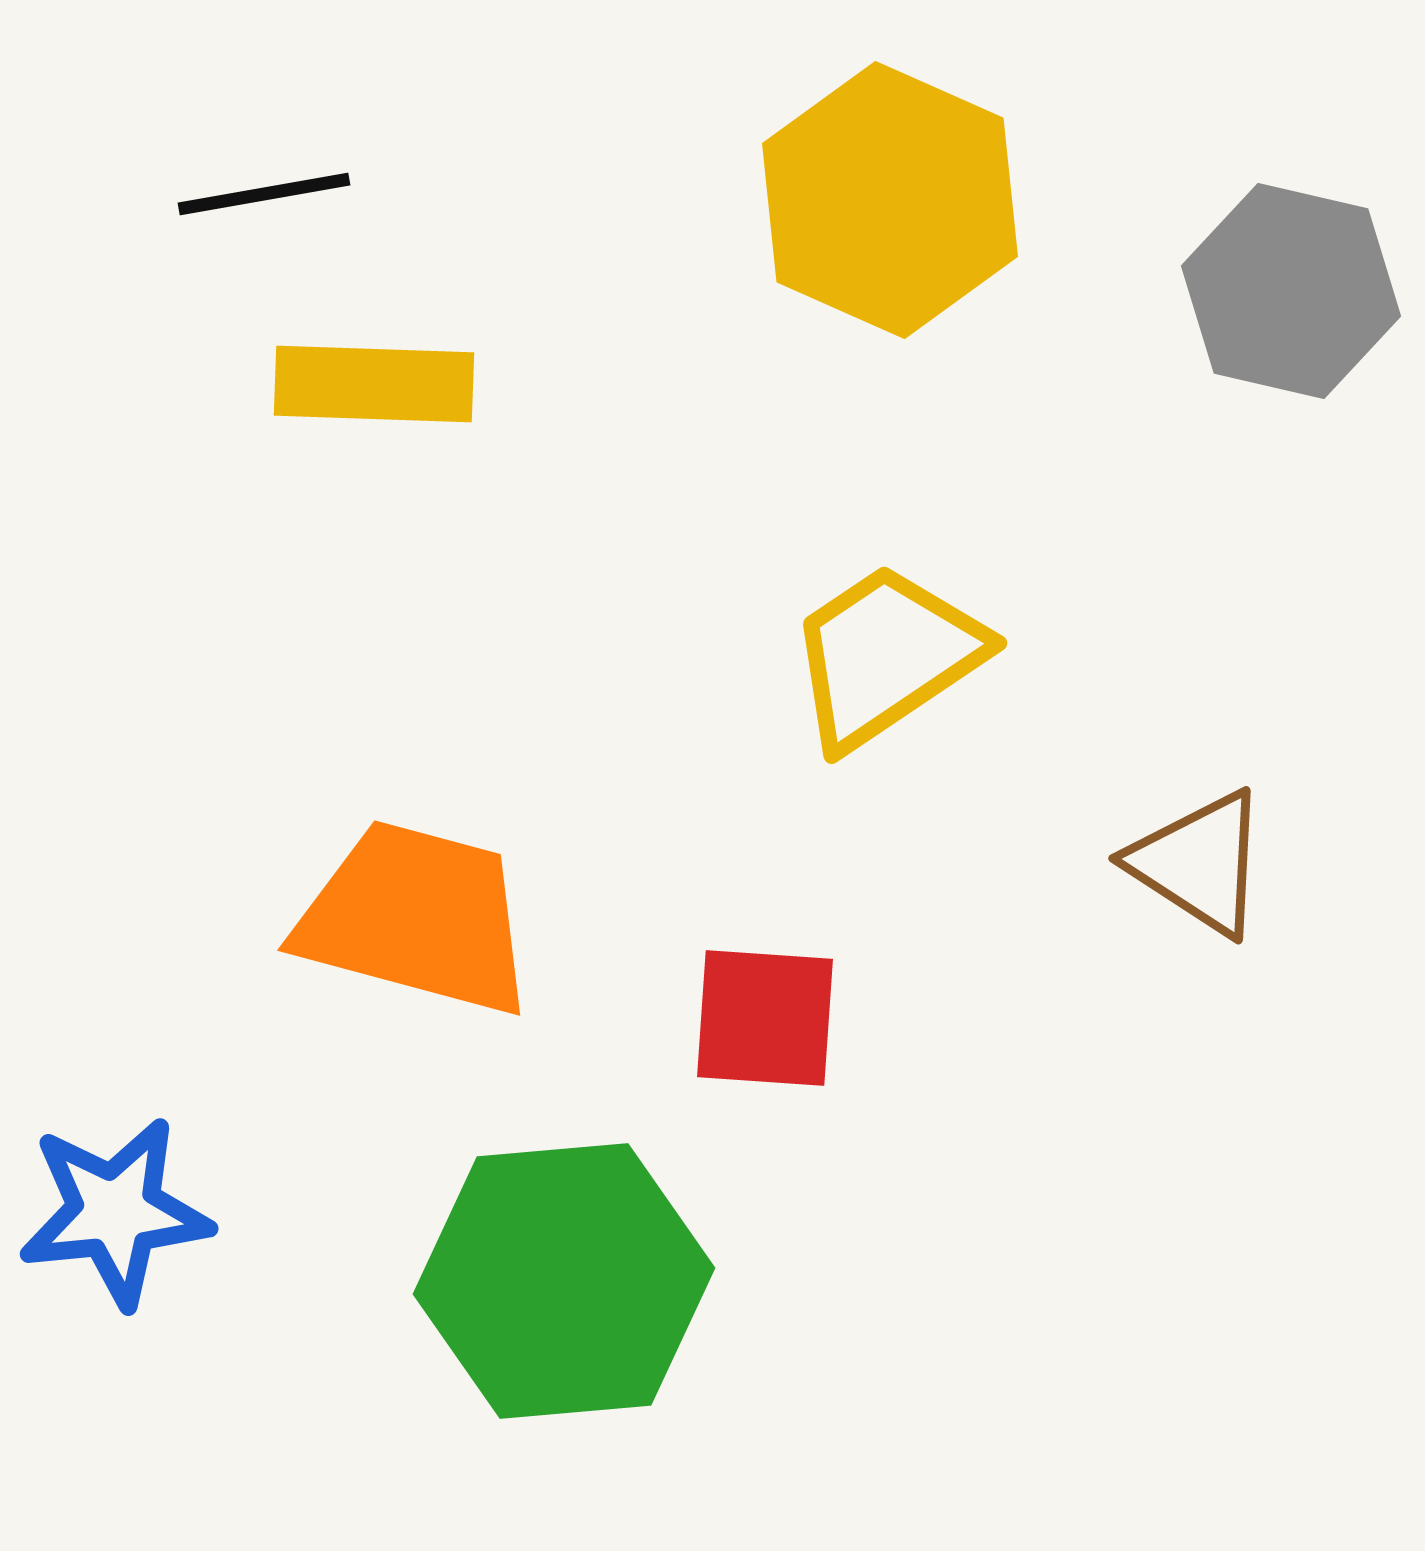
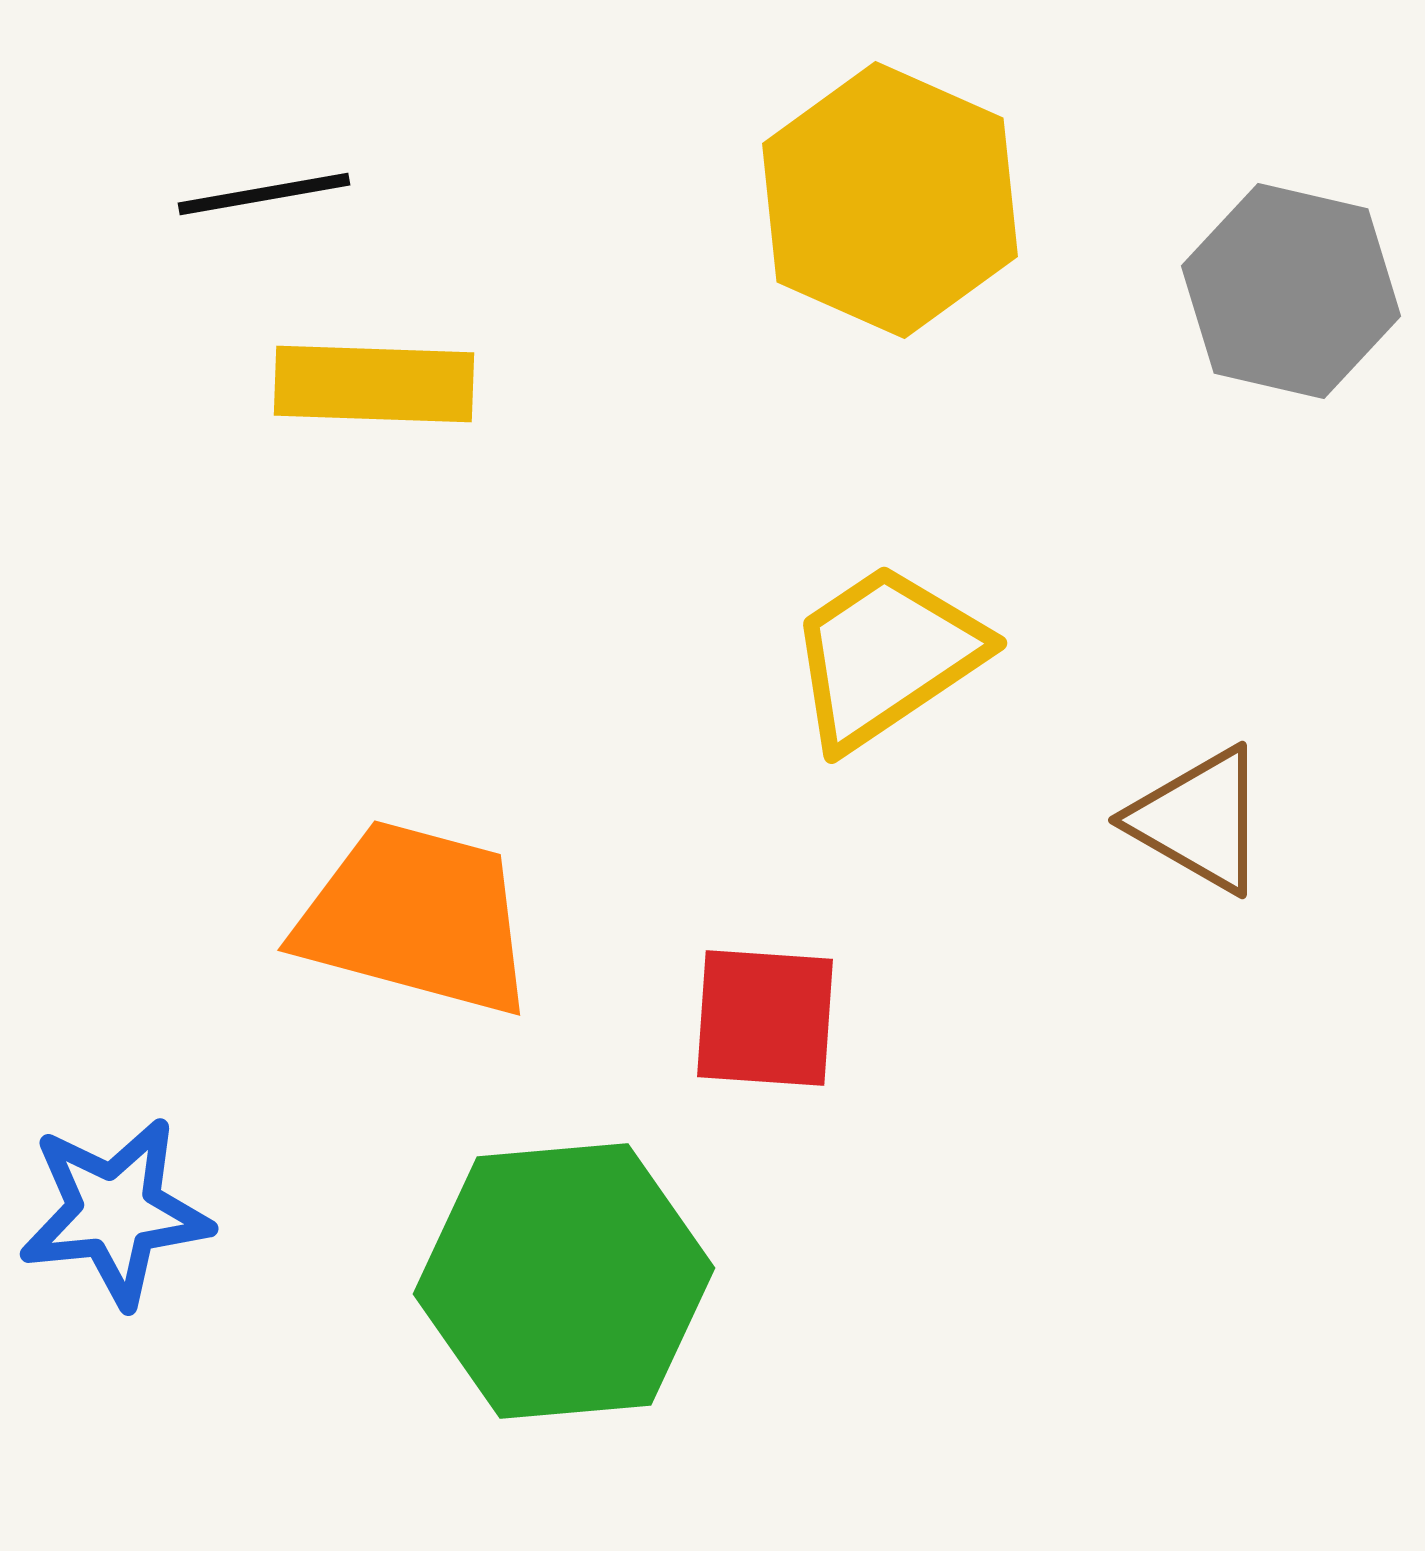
brown triangle: moved 43 px up; rotated 3 degrees counterclockwise
